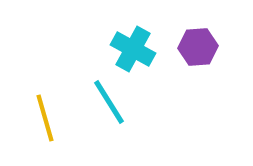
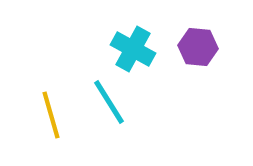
purple hexagon: rotated 9 degrees clockwise
yellow line: moved 6 px right, 3 px up
